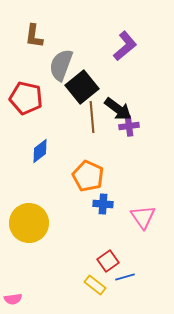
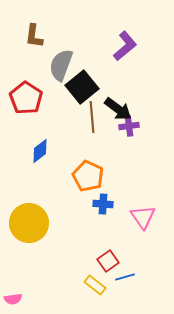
red pentagon: rotated 20 degrees clockwise
